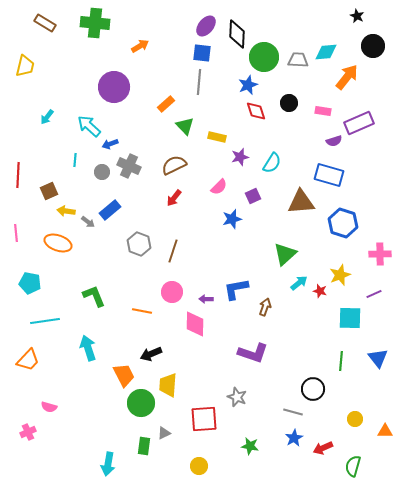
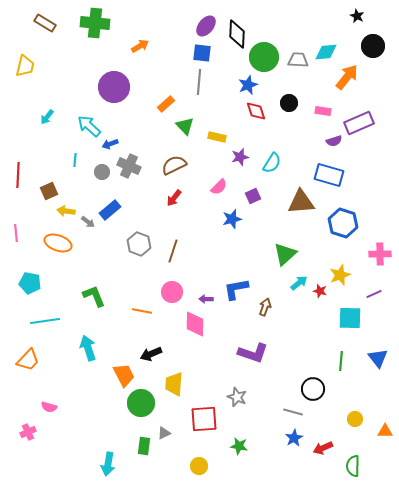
yellow trapezoid at (168, 385): moved 6 px right, 1 px up
green star at (250, 446): moved 11 px left
green semicircle at (353, 466): rotated 15 degrees counterclockwise
